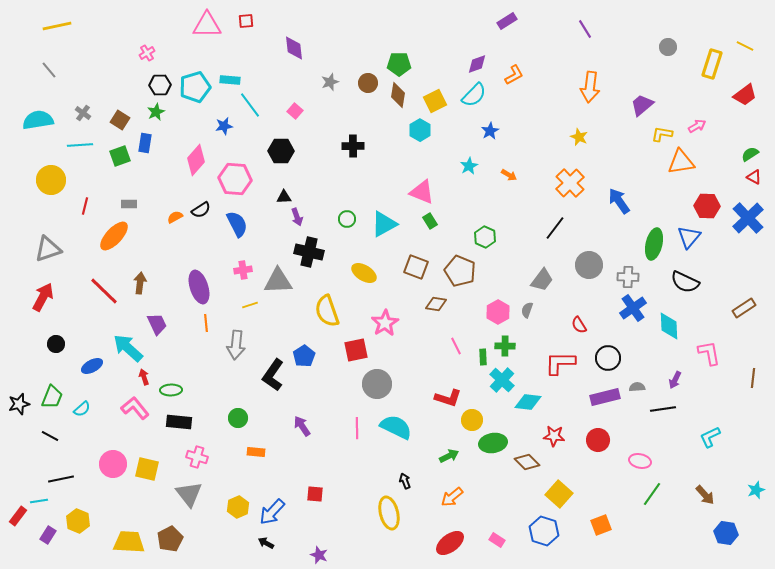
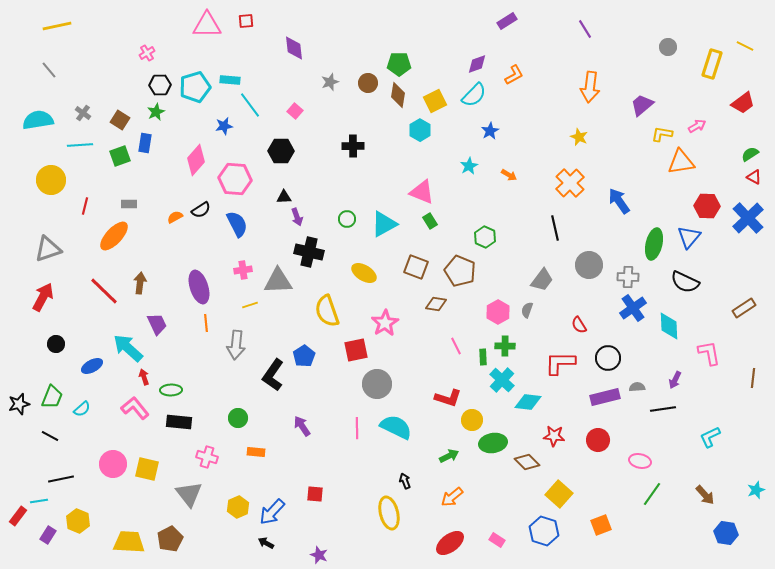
red trapezoid at (745, 95): moved 2 px left, 8 px down
black line at (555, 228): rotated 50 degrees counterclockwise
pink cross at (197, 457): moved 10 px right
